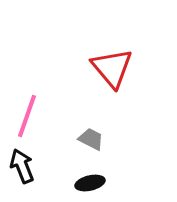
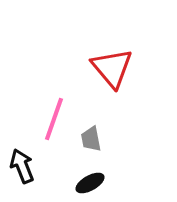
pink line: moved 27 px right, 3 px down
gray trapezoid: rotated 128 degrees counterclockwise
black ellipse: rotated 16 degrees counterclockwise
